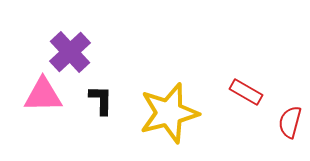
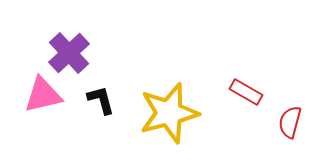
purple cross: moved 1 px left, 1 px down
pink triangle: rotated 12 degrees counterclockwise
black L-shape: rotated 16 degrees counterclockwise
